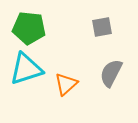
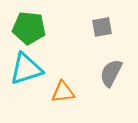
orange triangle: moved 3 px left, 8 px down; rotated 35 degrees clockwise
